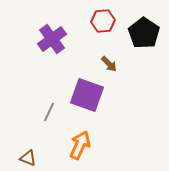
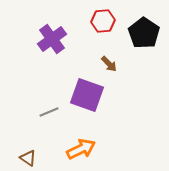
gray line: rotated 42 degrees clockwise
orange arrow: moved 1 px right, 4 px down; rotated 40 degrees clockwise
brown triangle: rotated 12 degrees clockwise
